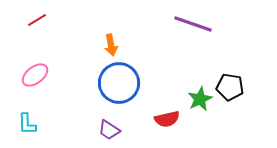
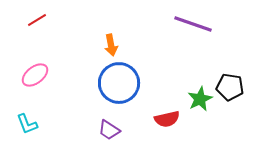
cyan L-shape: rotated 20 degrees counterclockwise
